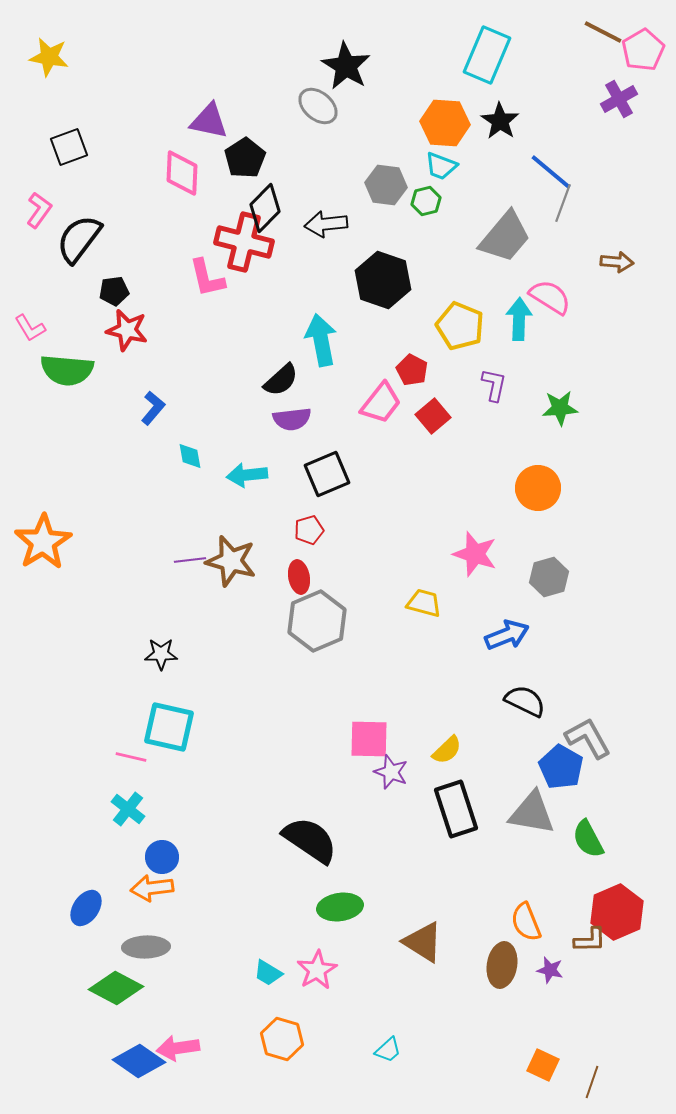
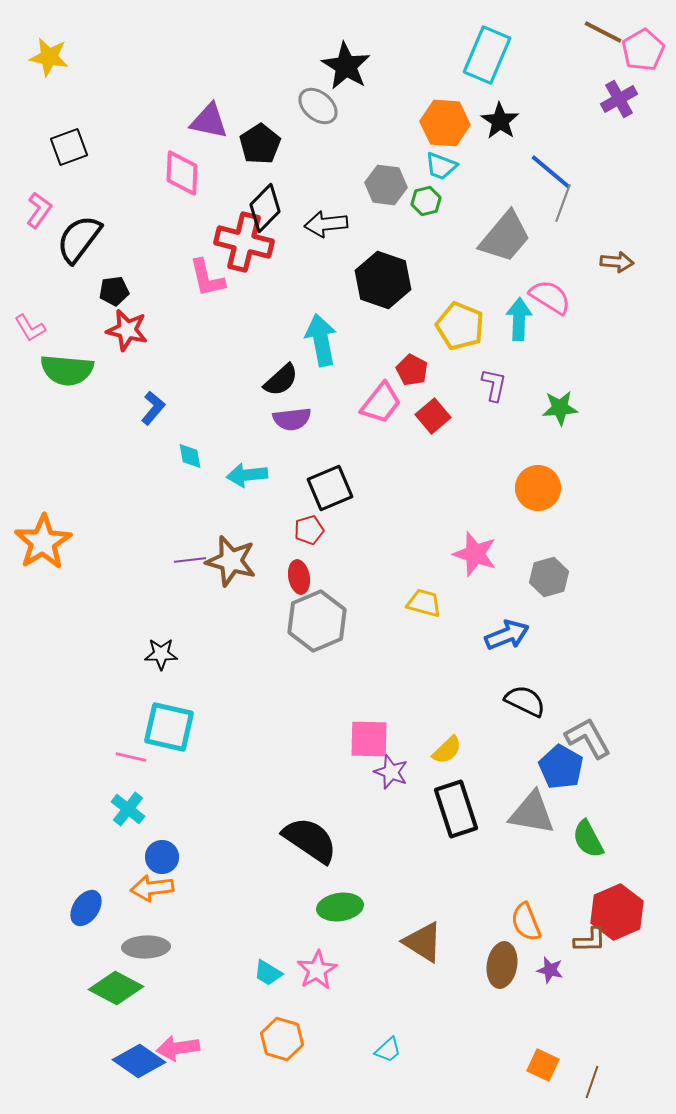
black pentagon at (245, 158): moved 15 px right, 14 px up
black square at (327, 474): moved 3 px right, 14 px down
